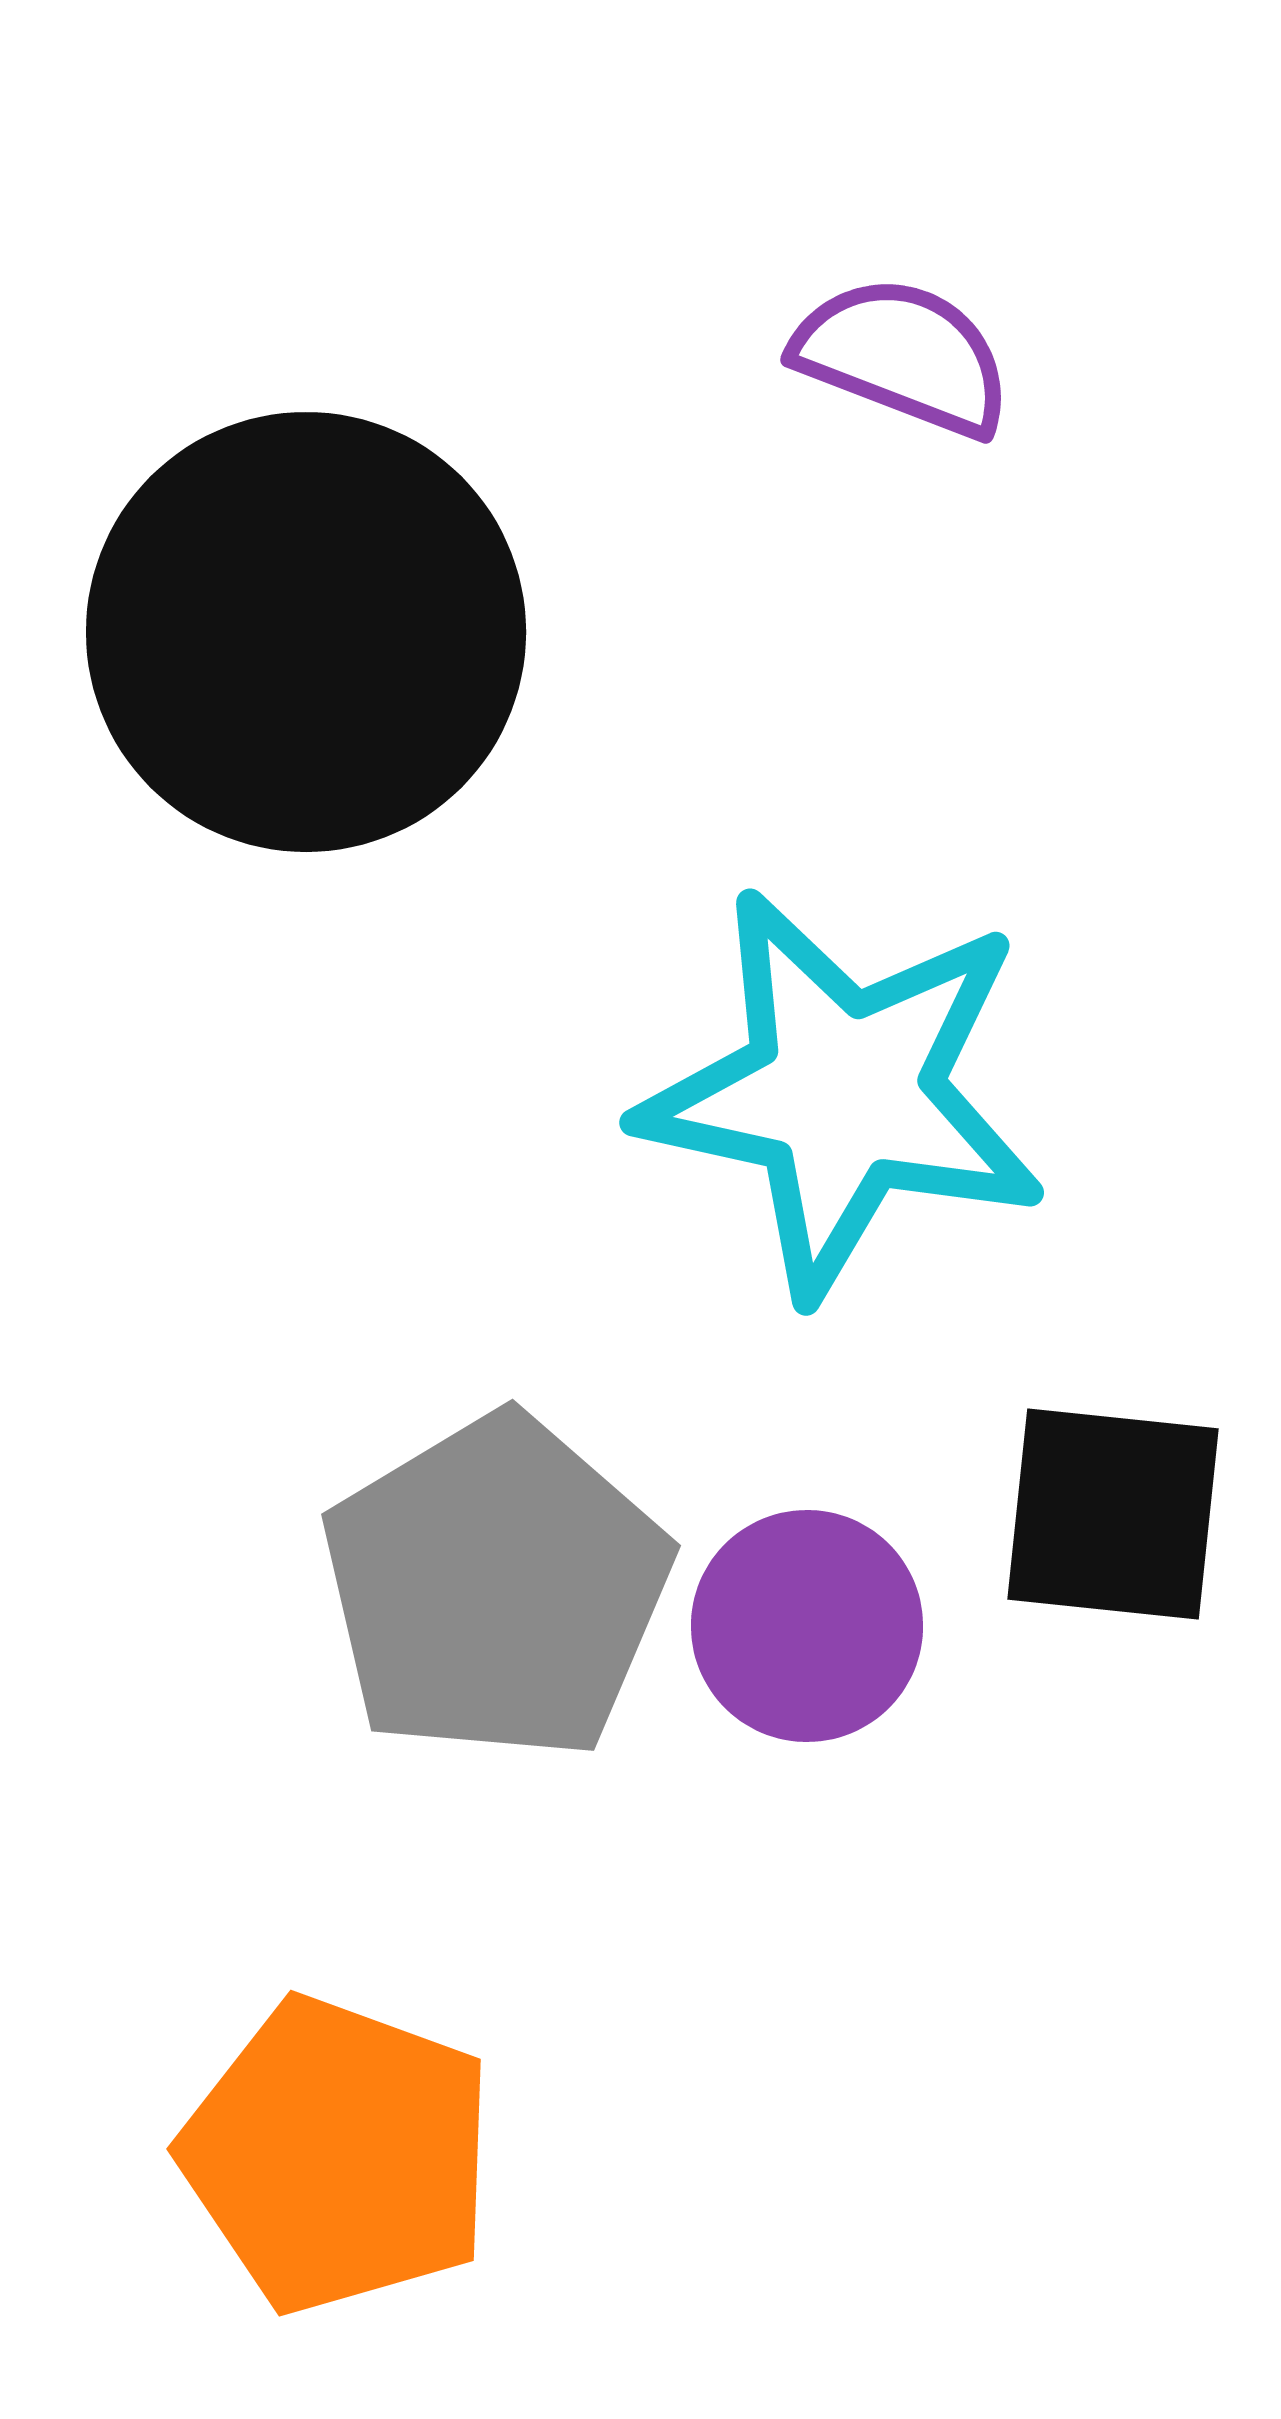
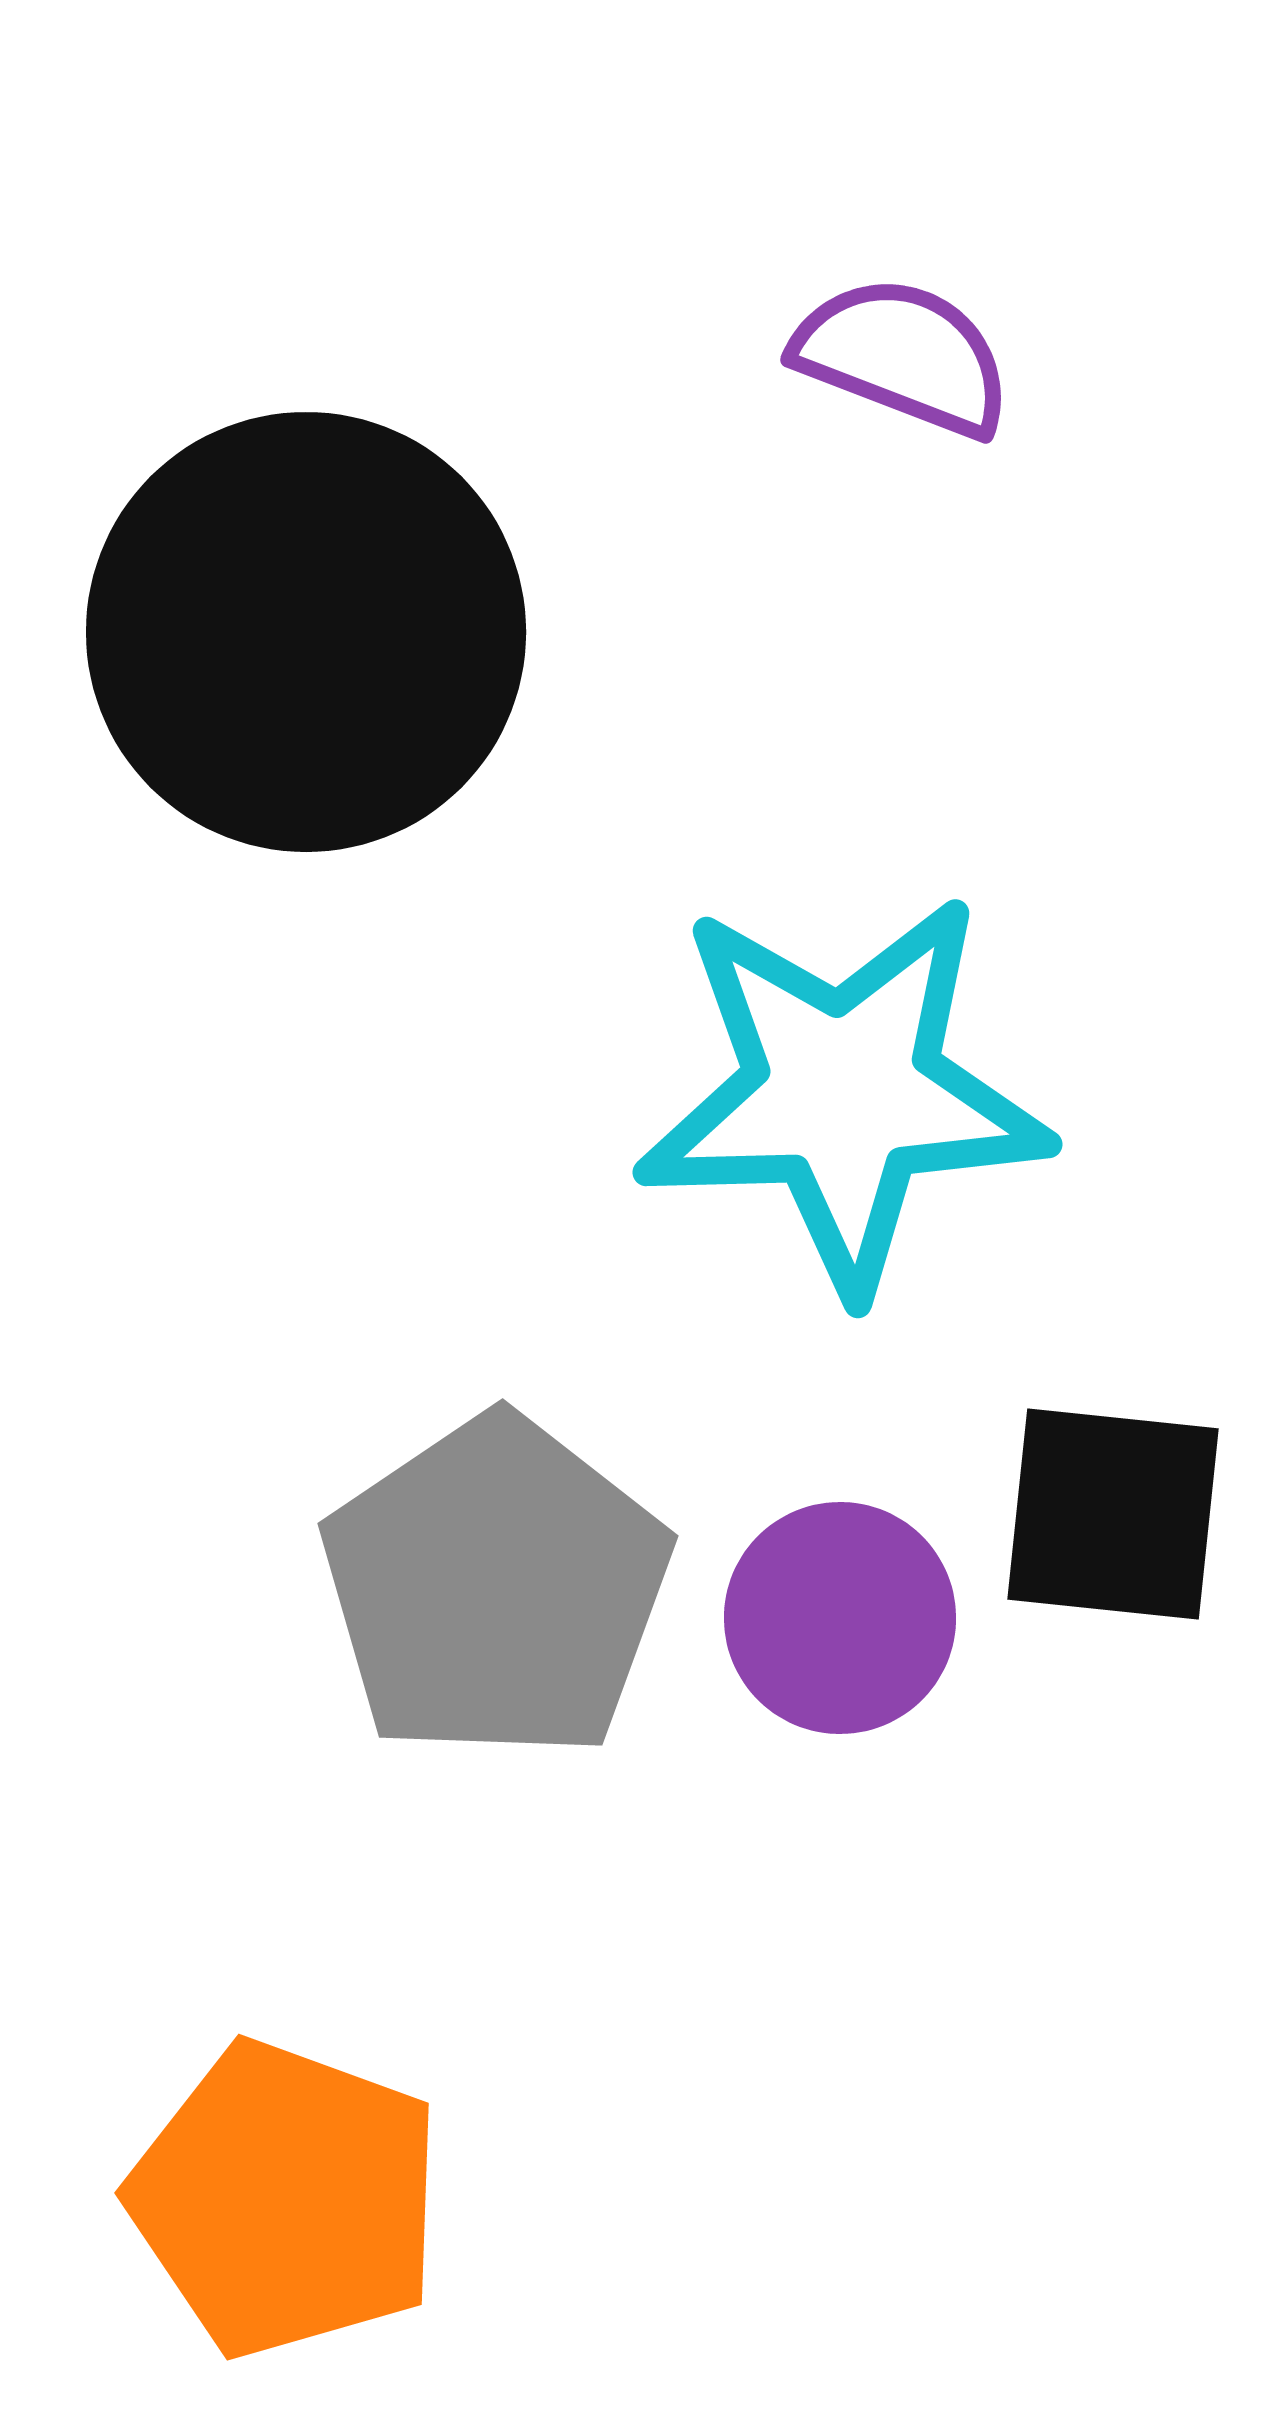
cyan star: rotated 14 degrees counterclockwise
gray pentagon: rotated 3 degrees counterclockwise
purple circle: moved 33 px right, 8 px up
orange pentagon: moved 52 px left, 44 px down
